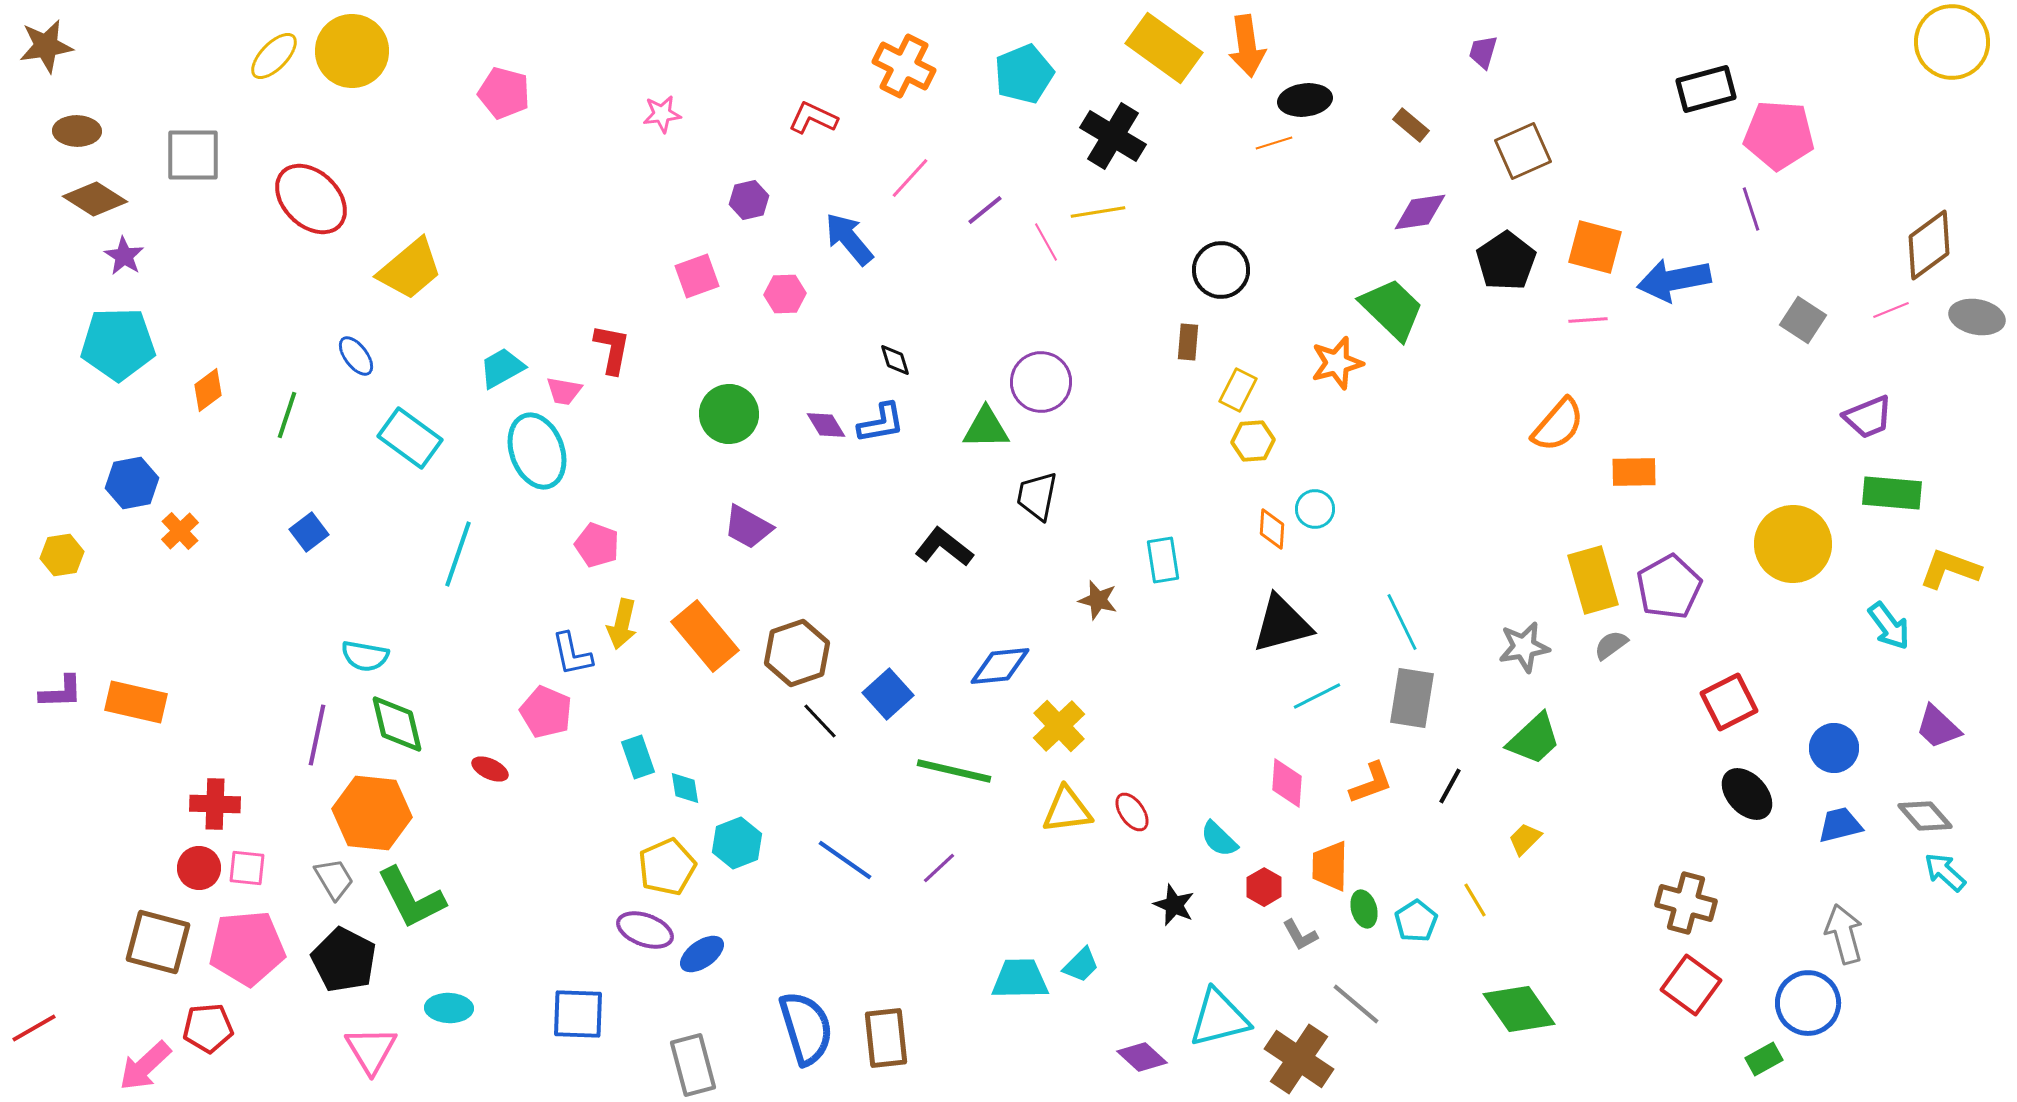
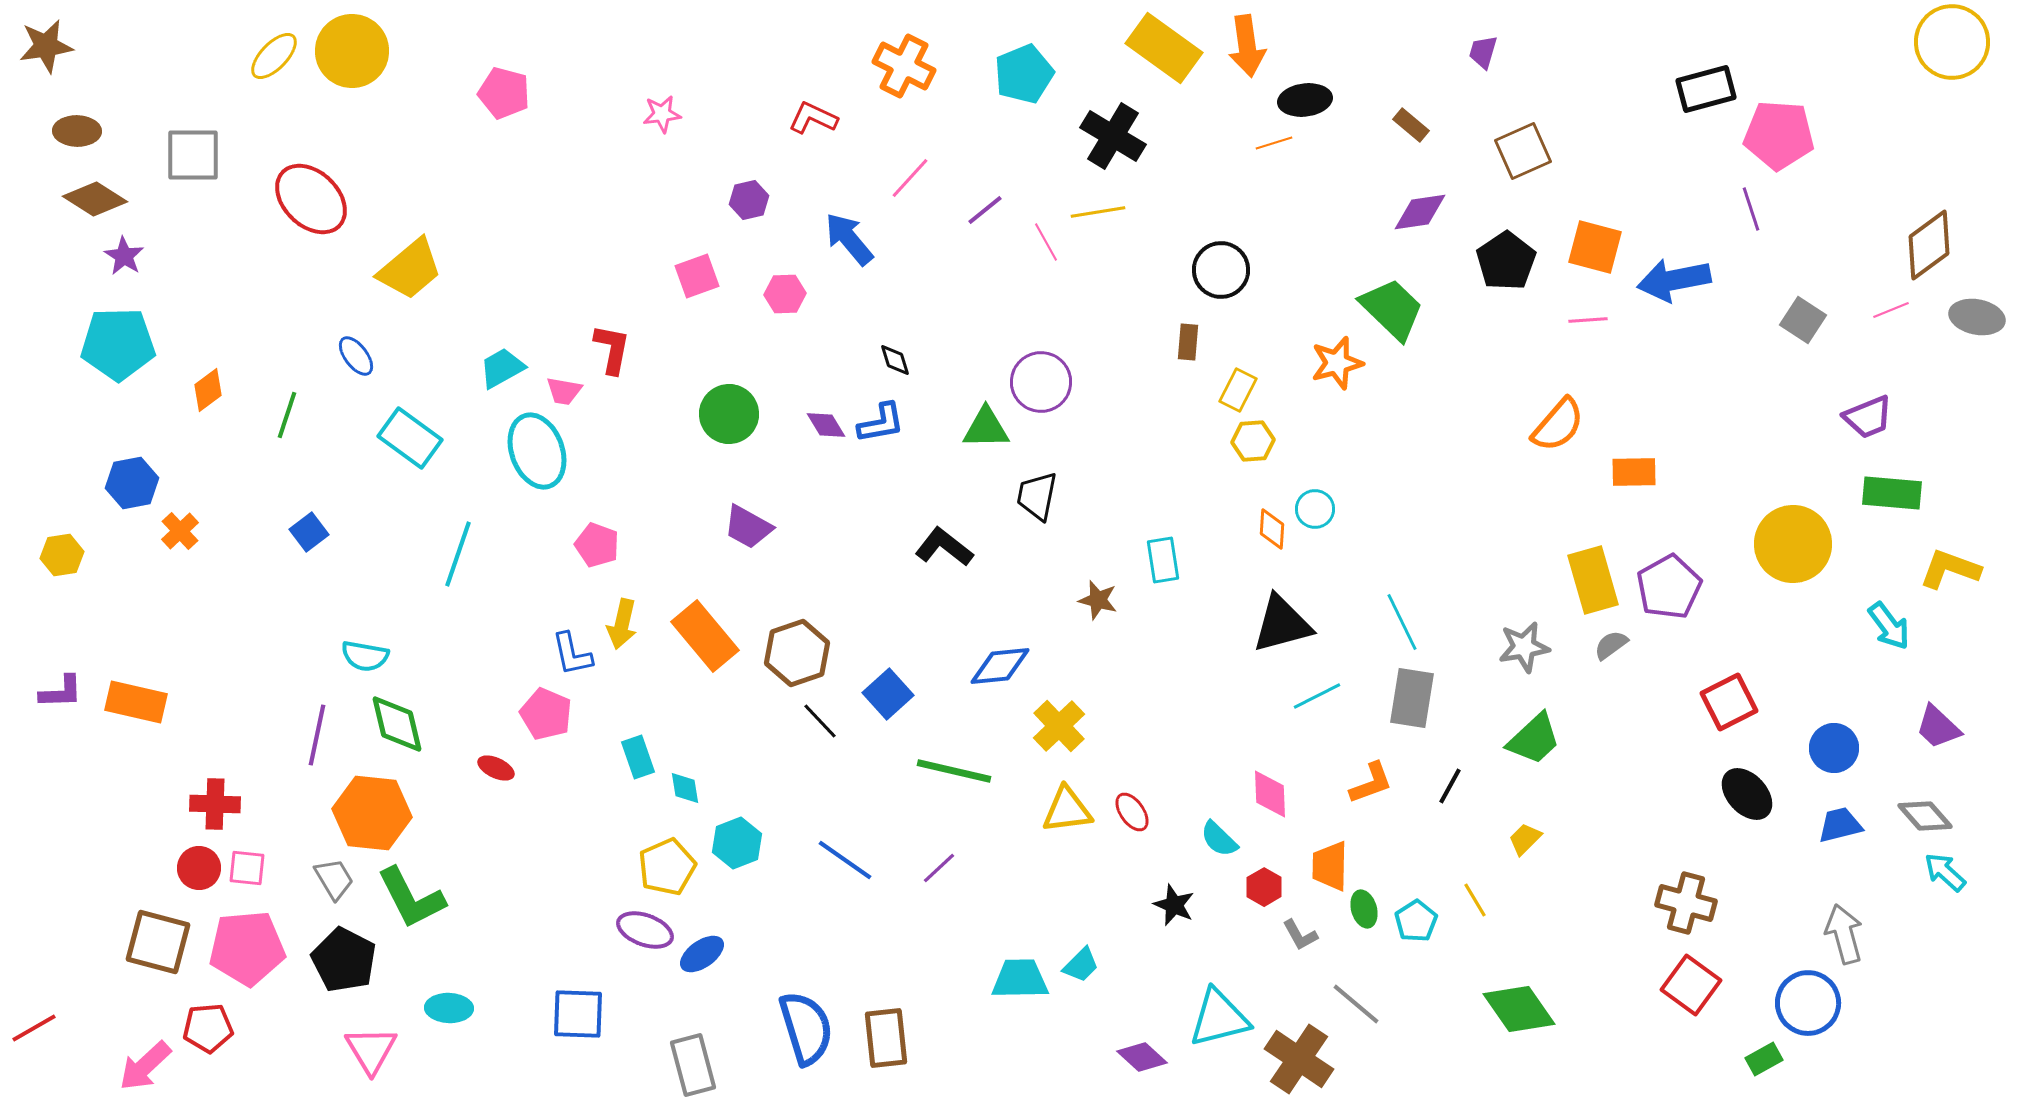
pink pentagon at (546, 712): moved 2 px down
red ellipse at (490, 769): moved 6 px right, 1 px up
pink diamond at (1287, 783): moved 17 px left, 11 px down; rotated 6 degrees counterclockwise
